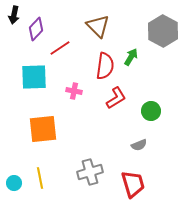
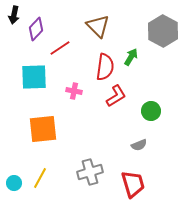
red semicircle: moved 1 px down
red L-shape: moved 2 px up
yellow line: rotated 40 degrees clockwise
